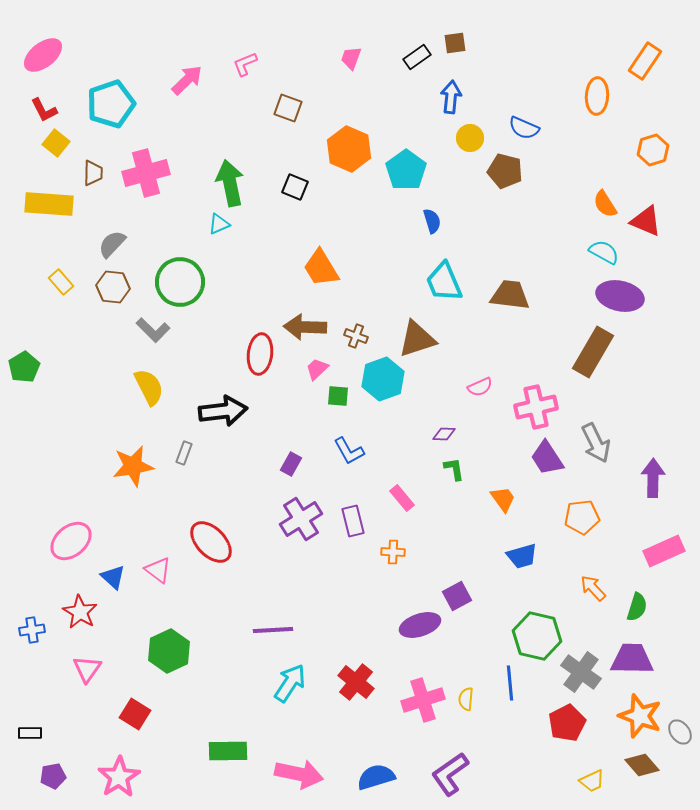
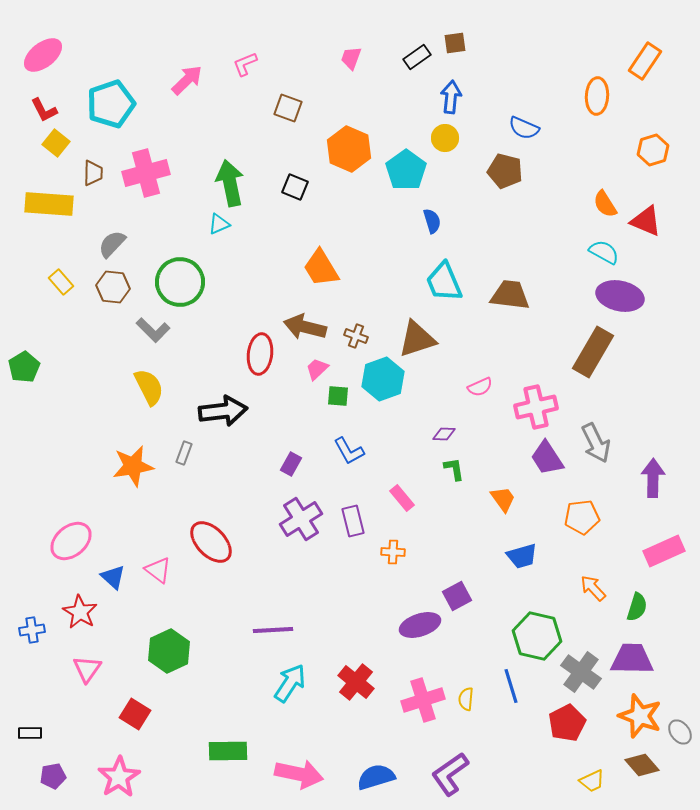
yellow circle at (470, 138): moved 25 px left
brown arrow at (305, 327): rotated 12 degrees clockwise
blue line at (510, 683): moved 1 px right, 3 px down; rotated 12 degrees counterclockwise
